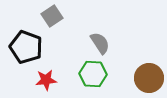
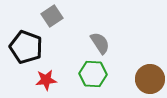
brown circle: moved 1 px right, 1 px down
